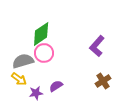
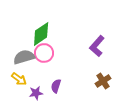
gray semicircle: moved 1 px right, 4 px up
purple semicircle: rotated 40 degrees counterclockwise
